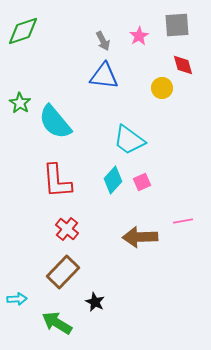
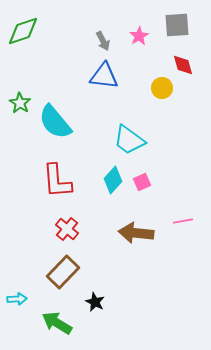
brown arrow: moved 4 px left, 4 px up; rotated 8 degrees clockwise
